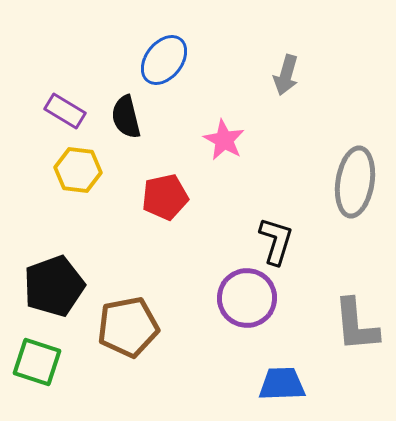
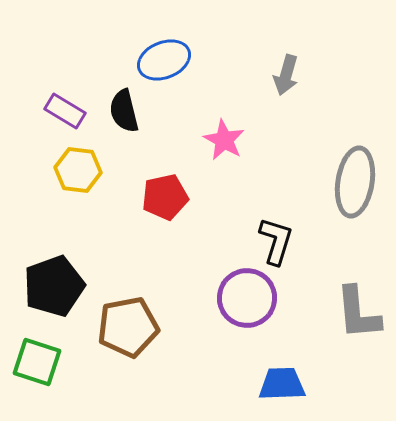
blue ellipse: rotated 30 degrees clockwise
black semicircle: moved 2 px left, 6 px up
gray L-shape: moved 2 px right, 12 px up
